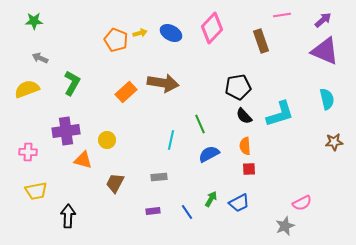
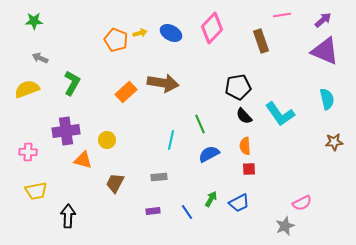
cyan L-shape: rotated 72 degrees clockwise
